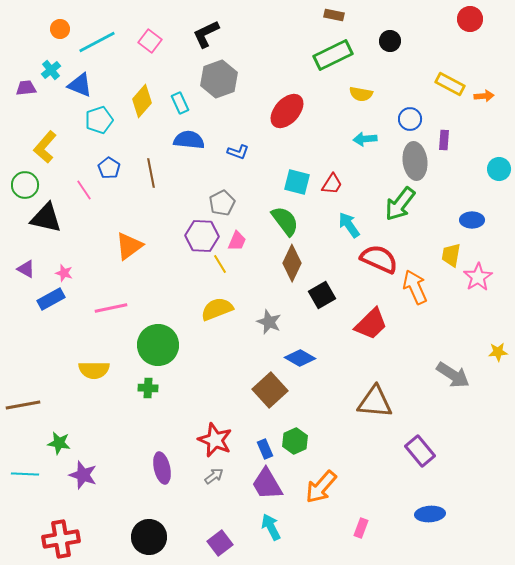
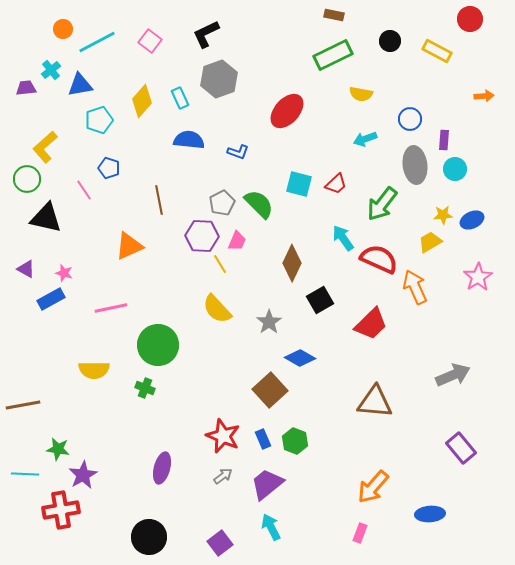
orange circle at (60, 29): moved 3 px right
yellow rectangle at (450, 84): moved 13 px left, 33 px up
blue triangle at (80, 85): rotated 32 degrees counterclockwise
cyan rectangle at (180, 103): moved 5 px up
cyan arrow at (365, 139): rotated 15 degrees counterclockwise
yellow L-shape at (45, 147): rotated 8 degrees clockwise
gray ellipse at (415, 161): moved 4 px down
blue pentagon at (109, 168): rotated 15 degrees counterclockwise
cyan circle at (499, 169): moved 44 px left
brown line at (151, 173): moved 8 px right, 27 px down
cyan square at (297, 182): moved 2 px right, 2 px down
red trapezoid at (332, 184): moved 4 px right; rotated 15 degrees clockwise
green circle at (25, 185): moved 2 px right, 6 px up
green arrow at (400, 204): moved 18 px left
blue ellipse at (472, 220): rotated 25 degrees counterclockwise
green semicircle at (285, 221): moved 26 px left, 17 px up; rotated 8 degrees counterclockwise
cyan arrow at (349, 225): moved 6 px left, 13 px down
orange triangle at (129, 246): rotated 12 degrees clockwise
yellow trapezoid at (451, 255): moved 21 px left, 13 px up; rotated 50 degrees clockwise
black square at (322, 295): moved 2 px left, 5 px down
yellow semicircle at (217, 309): rotated 112 degrees counterclockwise
gray star at (269, 322): rotated 15 degrees clockwise
yellow star at (498, 352): moved 55 px left, 137 px up
gray arrow at (453, 375): rotated 56 degrees counterclockwise
green cross at (148, 388): moved 3 px left; rotated 18 degrees clockwise
red star at (215, 440): moved 8 px right, 4 px up
green hexagon at (295, 441): rotated 15 degrees counterclockwise
green star at (59, 443): moved 1 px left, 6 px down
blue rectangle at (265, 449): moved 2 px left, 10 px up
purple rectangle at (420, 451): moved 41 px right, 3 px up
purple ellipse at (162, 468): rotated 28 degrees clockwise
purple star at (83, 475): rotated 24 degrees clockwise
gray arrow at (214, 476): moved 9 px right
purple trapezoid at (267, 484): rotated 81 degrees clockwise
orange arrow at (321, 487): moved 52 px right
pink rectangle at (361, 528): moved 1 px left, 5 px down
red cross at (61, 539): moved 29 px up
